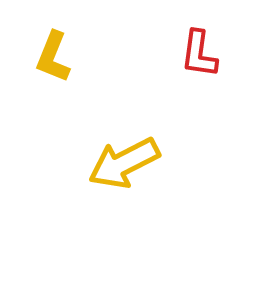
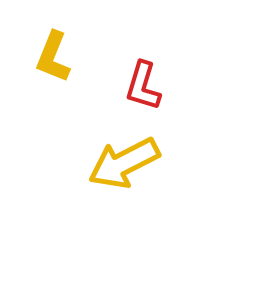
red L-shape: moved 56 px left, 32 px down; rotated 9 degrees clockwise
